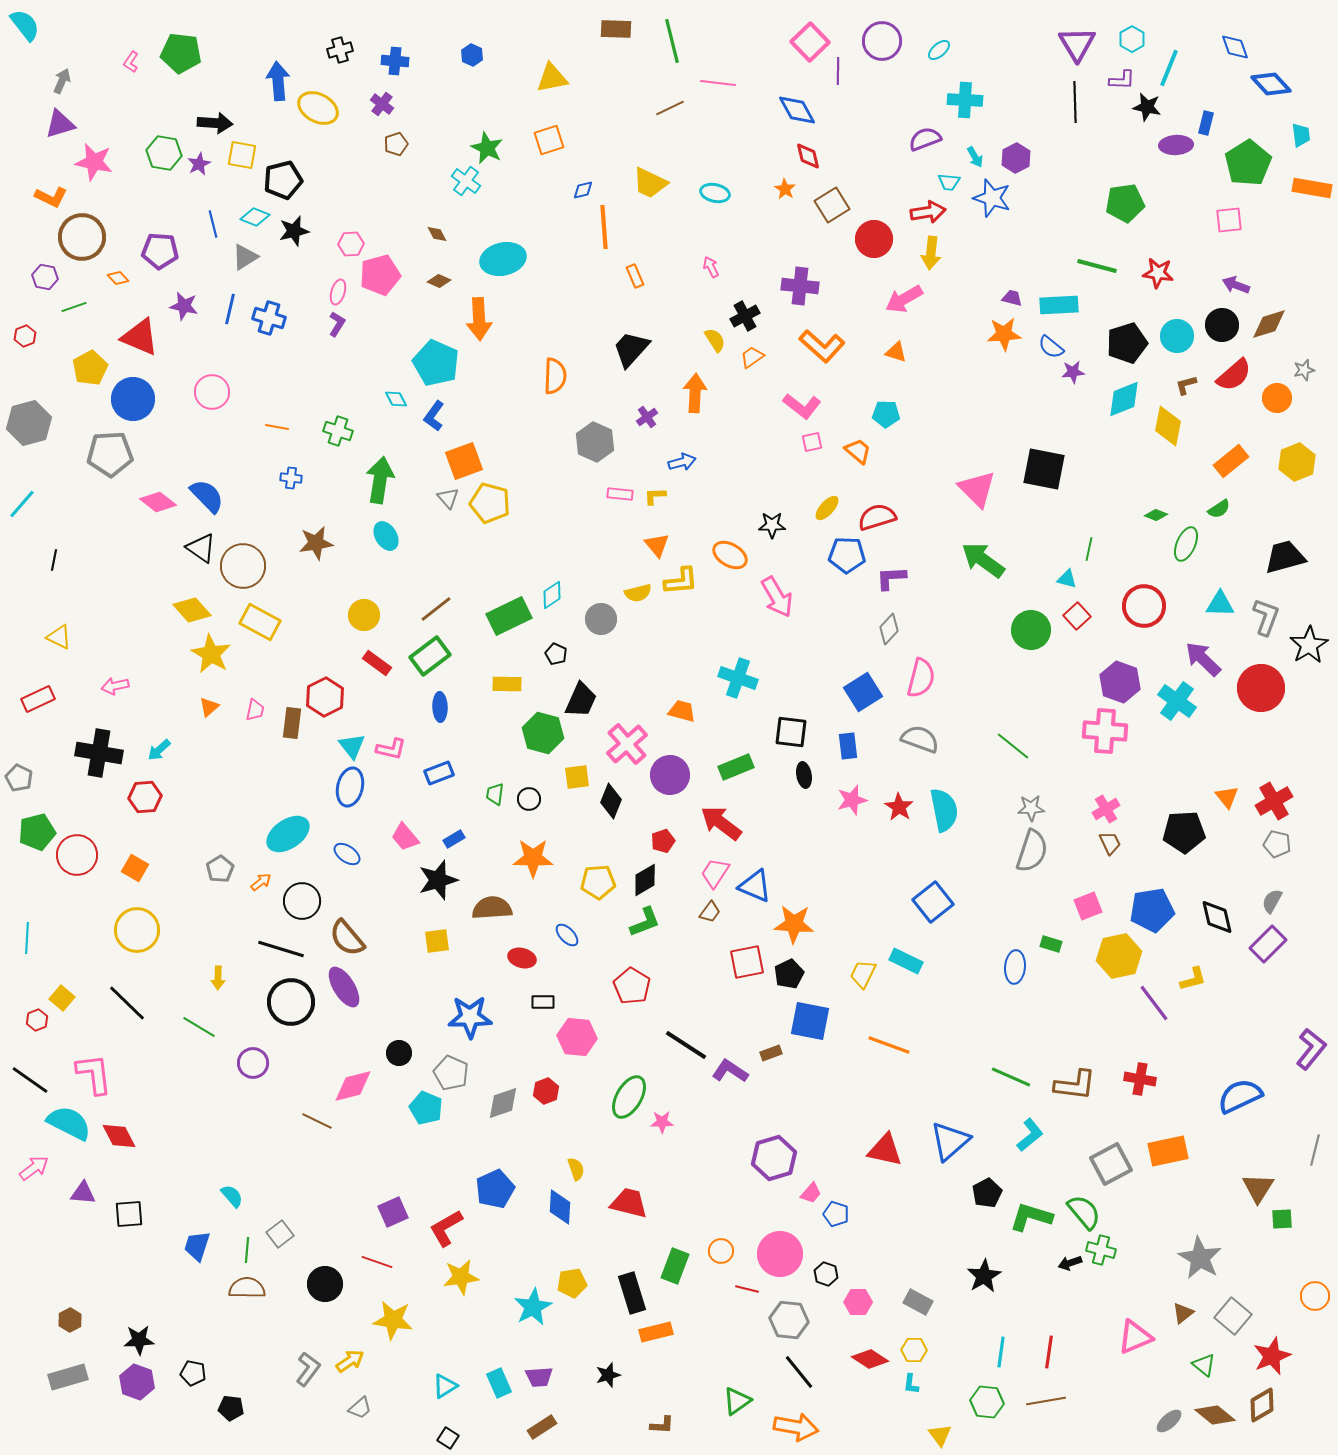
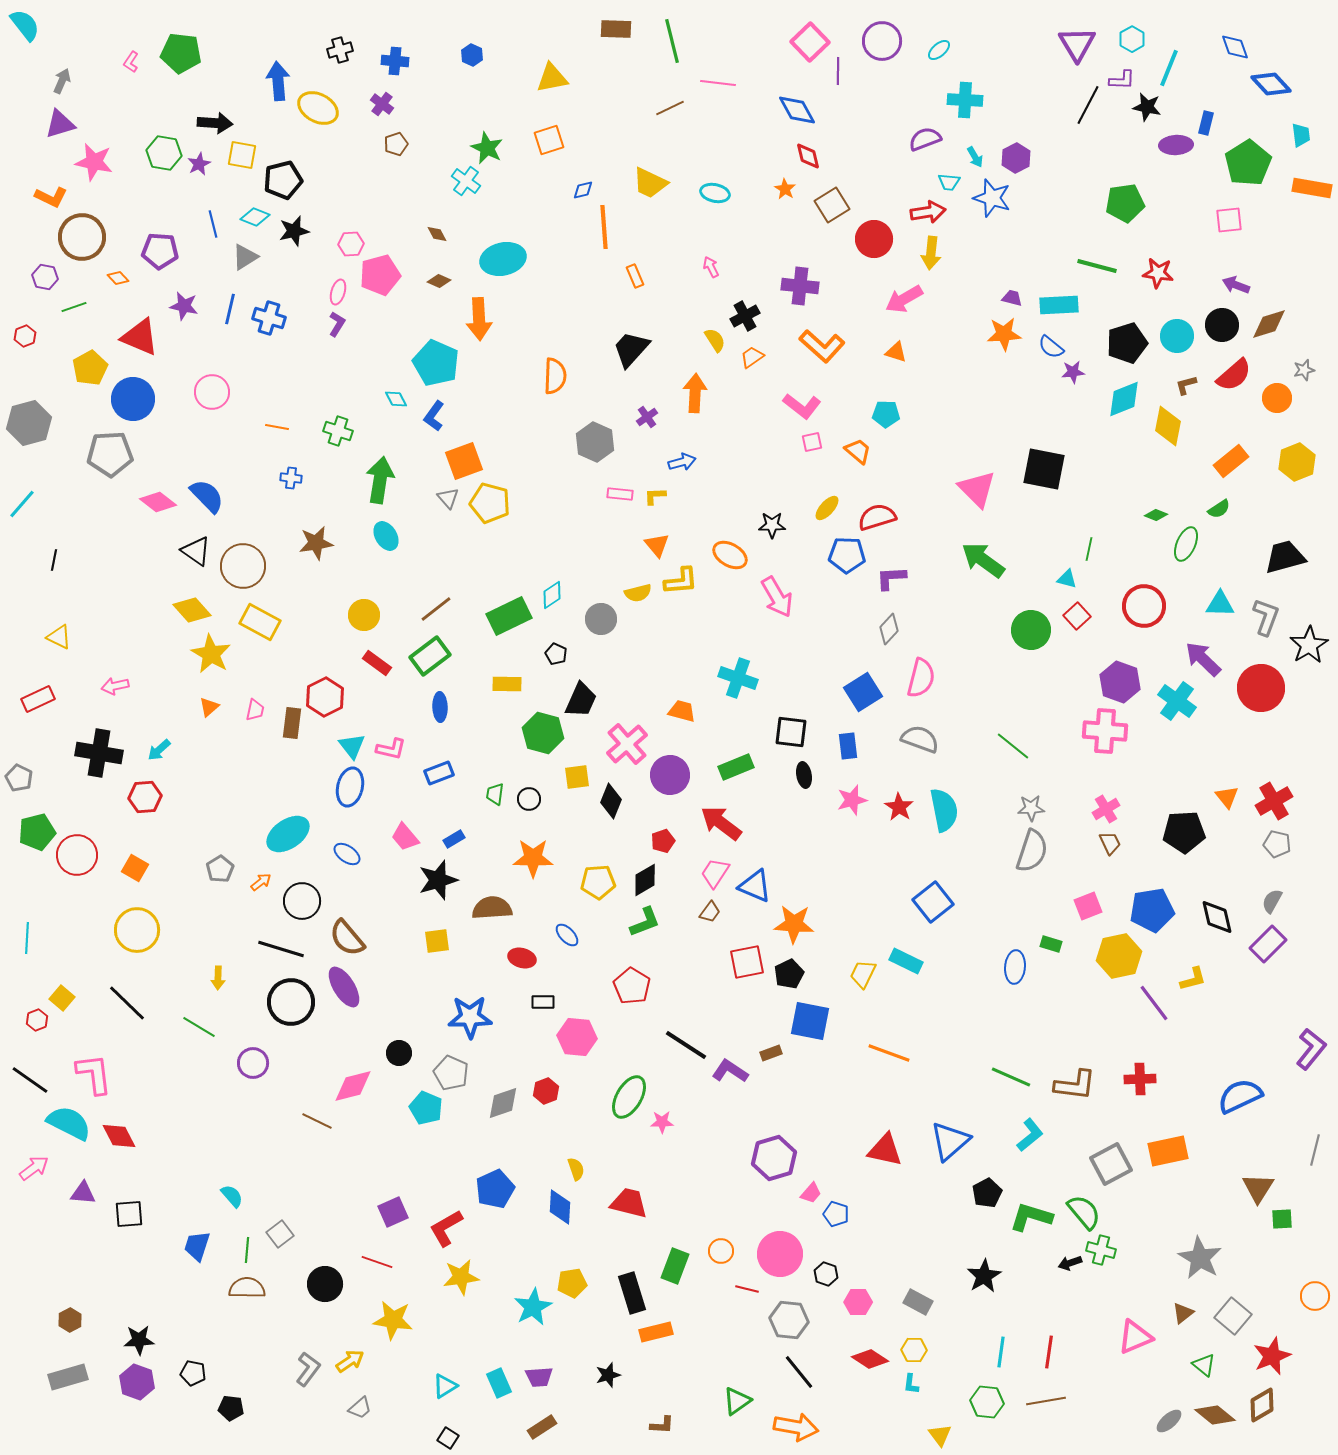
black line at (1075, 102): moved 13 px right, 3 px down; rotated 30 degrees clockwise
black triangle at (201, 548): moved 5 px left, 3 px down
orange line at (889, 1045): moved 8 px down
red cross at (1140, 1079): rotated 12 degrees counterclockwise
